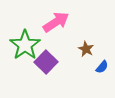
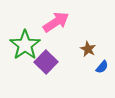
brown star: moved 2 px right
